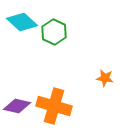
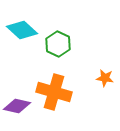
cyan diamond: moved 8 px down
green hexagon: moved 4 px right, 12 px down
orange cross: moved 14 px up
